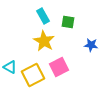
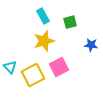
green square: moved 2 px right; rotated 24 degrees counterclockwise
yellow star: rotated 25 degrees clockwise
cyan triangle: rotated 16 degrees clockwise
